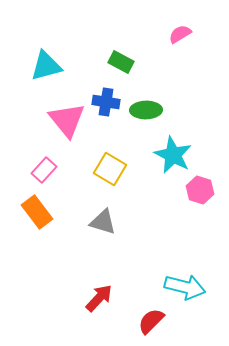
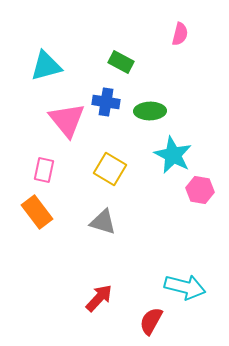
pink semicircle: rotated 135 degrees clockwise
green ellipse: moved 4 px right, 1 px down
pink rectangle: rotated 30 degrees counterclockwise
pink hexagon: rotated 8 degrees counterclockwise
red semicircle: rotated 16 degrees counterclockwise
